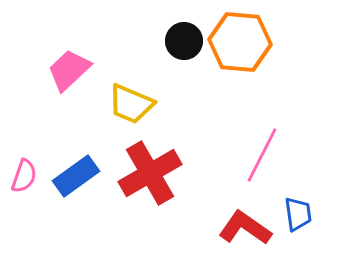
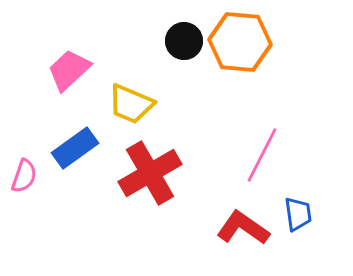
blue rectangle: moved 1 px left, 28 px up
red L-shape: moved 2 px left
